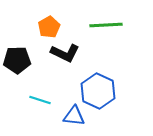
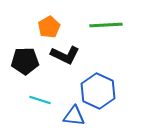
black L-shape: moved 2 px down
black pentagon: moved 8 px right, 1 px down
